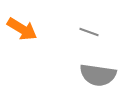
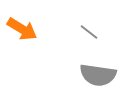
gray line: rotated 18 degrees clockwise
